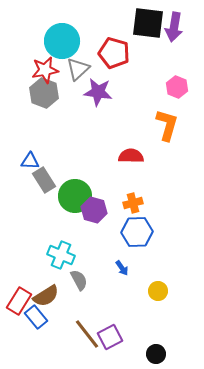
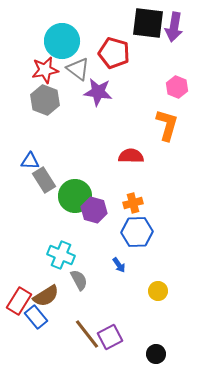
gray triangle: rotated 40 degrees counterclockwise
gray hexagon: moved 1 px right, 7 px down
blue arrow: moved 3 px left, 3 px up
